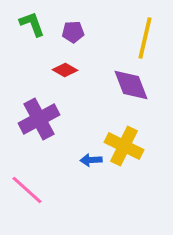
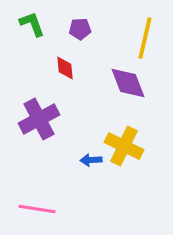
purple pentagon: moved 7 px right, 3 px up
red diamond: moved 2 px up; rotated 55 degrees clockwise
purple diamond: moved 3 px left, 2 px up
pink line: moved 10 px right, 19 px down; rotated 33 degrees counterclockwise
